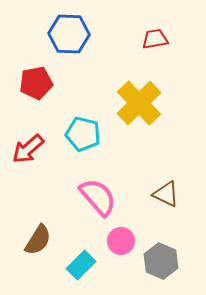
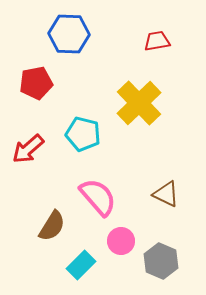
red trapezoid: moved 2 px right, 2 px down
brown semicircle: moved 14 px right, 14 px up
